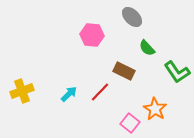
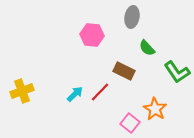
gray ellipse: rotated 55 degrees clockwise
cyan arrow: moved 6 px right
